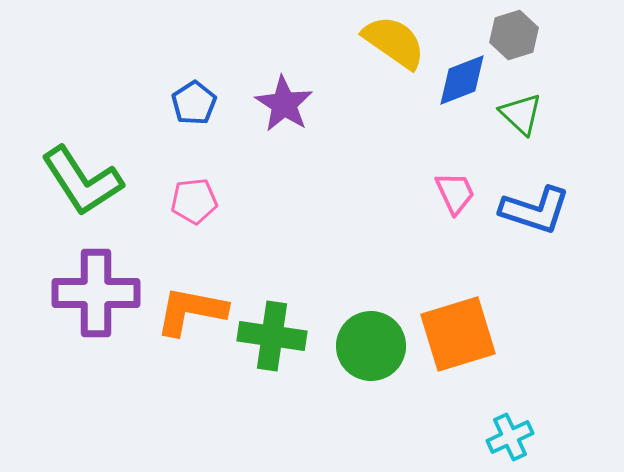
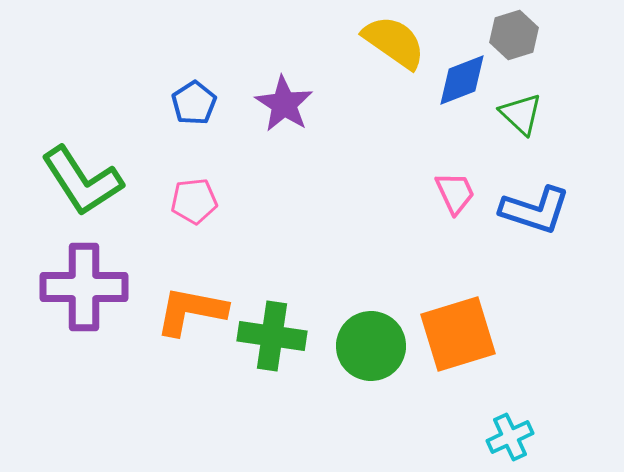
purple cross: moved 12 px left, 6 px up
